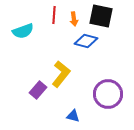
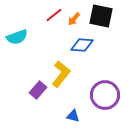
red line: rotated 48 degrees clockwise
orange arrow: rotated 48 degrees clockwise
cyan semicircle: moved 6 px left, 6 px down
blue diamond: moved 4 px left, 4 px down; rotated 10 degrees counterclockwise
purple circle: moved 3 px left, 1 px down
